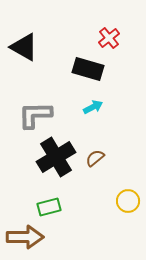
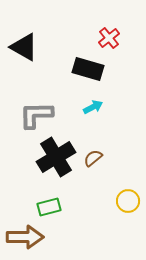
gray L-shape: moved 1 px right
brown semicircle: moved 2 px left
